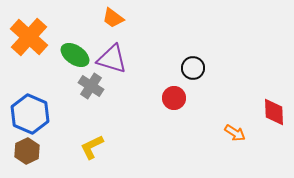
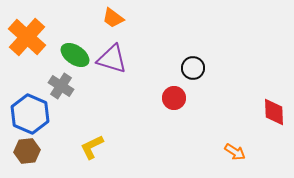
orange cross: moved 2 px left
gray cross: moved 30 px left
orange arrow: moved 19 px down
brown hexagon: rotated 20 degrees clockwise
